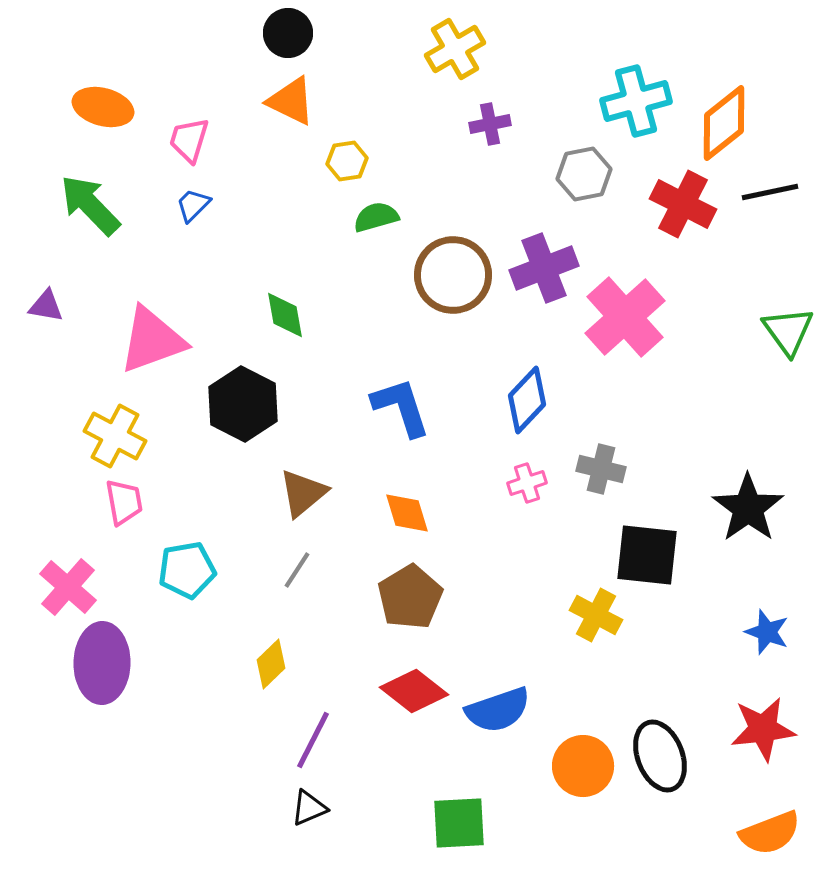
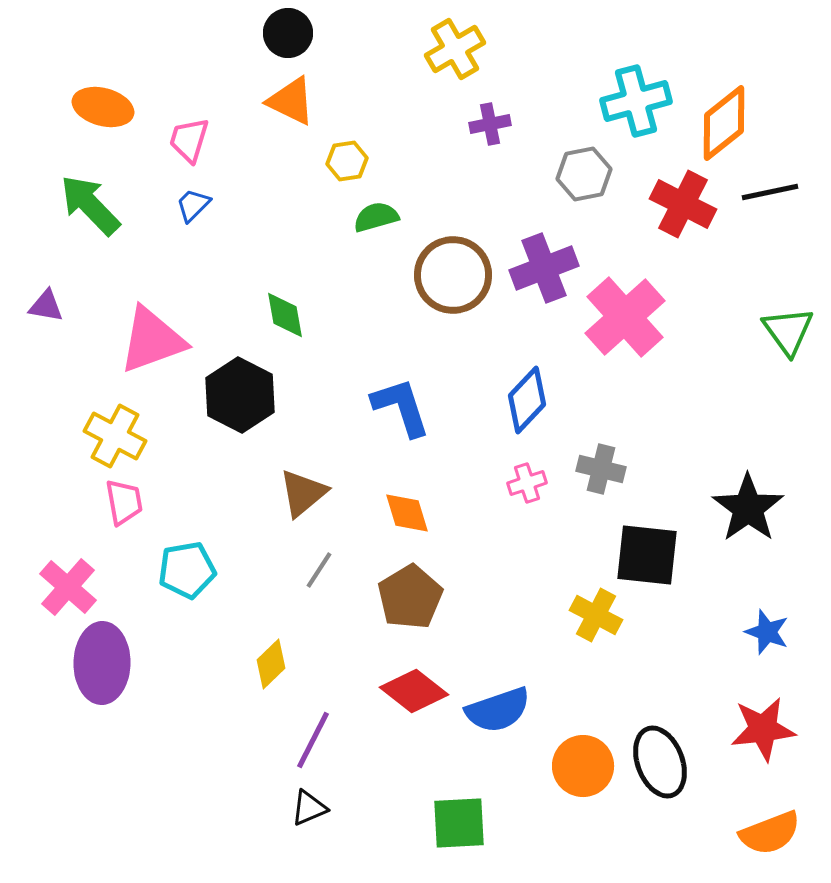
black hexagon at (243, 404): moved 3 px left, 9 px up
gray line at (297, 570): moved 22 px right
black ellipse at (660, 756): moved 6 px down
